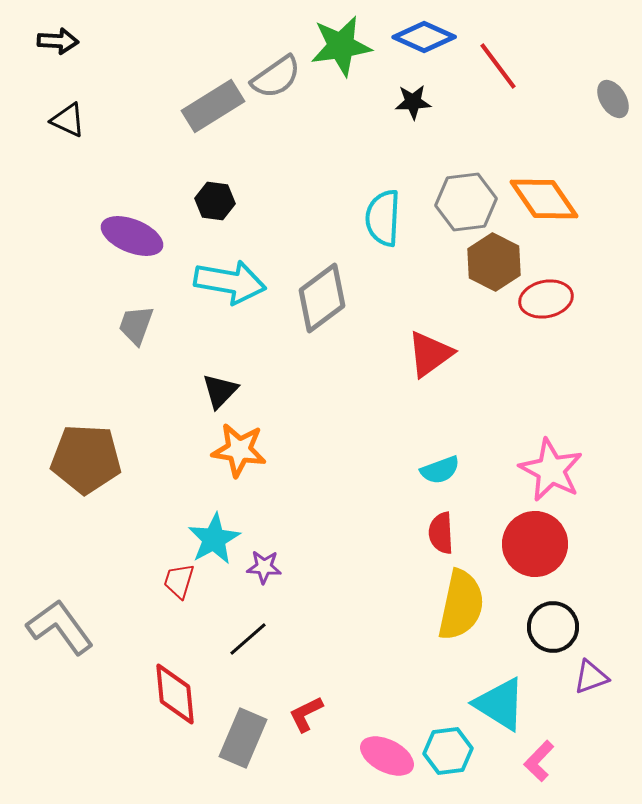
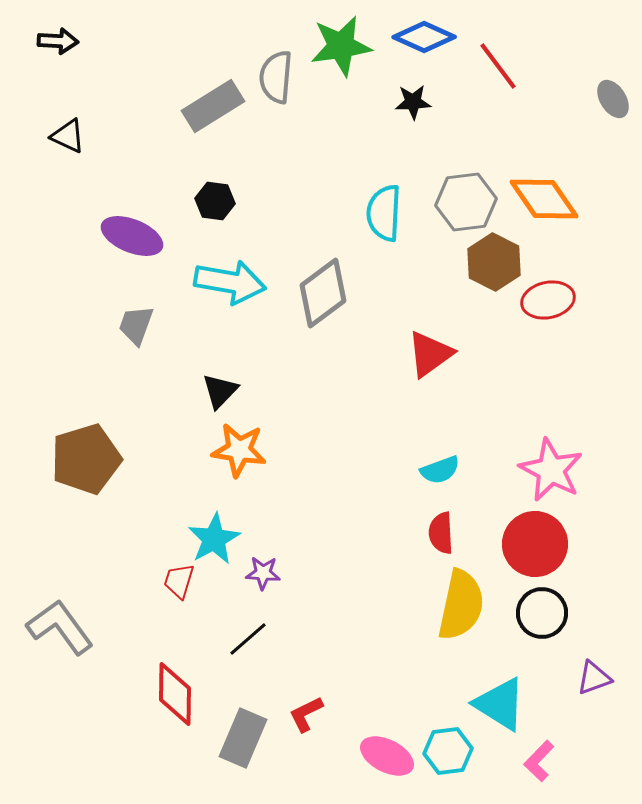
gray semicircle at (276, 77): rotated 130 degrees clockwise
black triangle at (68, 120): moved 16 px down
cyan semicircle at (383, 218): moved 1 px right, 5 px up
gray diamond at (322, 298): moved 1 px right, 5 px up
red ellipse at (546, 299): moved 2 px right, 1 px down
brown pentagon at (86, 459): rotated 20 degrees counterclockwise
purple star at (264, 567): moved 1 px left, 6 px down
black circle at (553, 627): moved 11 px left, 14 px up
purple triangle at (591, 677): moved 3 px right, 1 px down
red diamond at (175, 694): rotated 6 degrees clockwise
